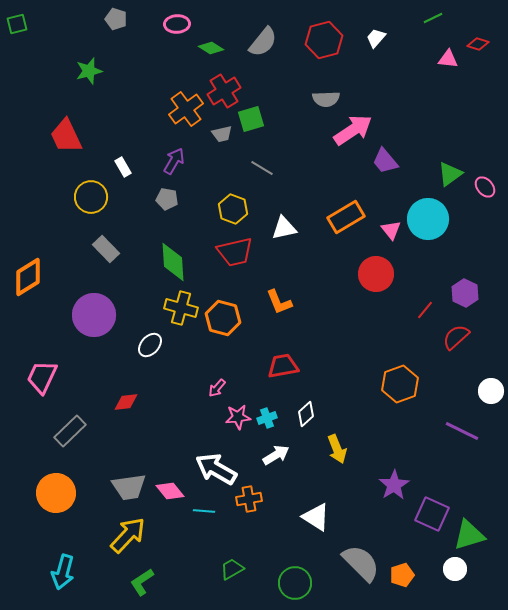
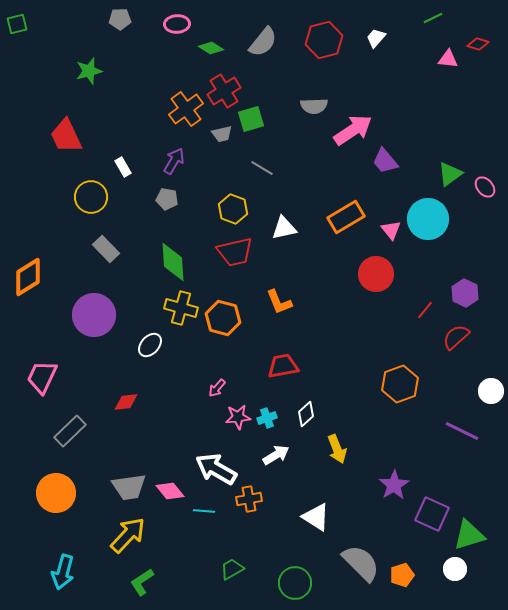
gray pentagon at (116, 19): moved 4 px right; rotated 20 degrees counterclockwise
gray semicircle at (326, 99): moved 12 px left, 7 px down
